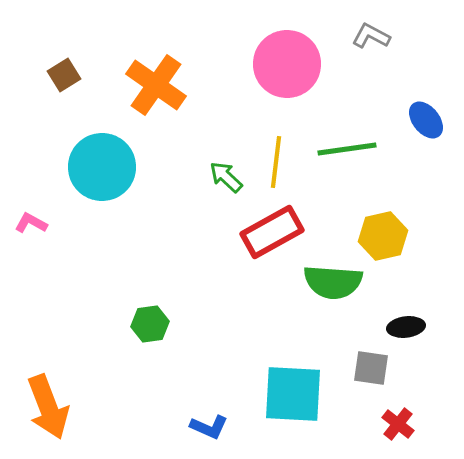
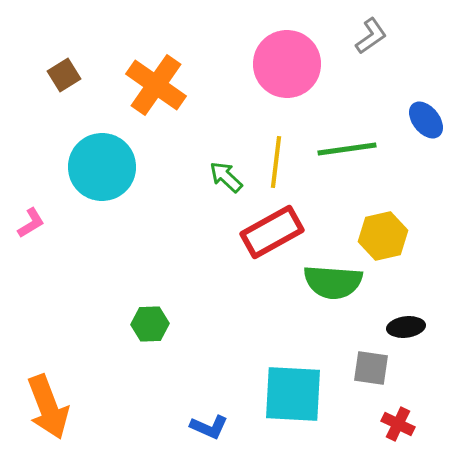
gray L-shape: rotated 117 degrees clockwise
pink L-shape: rotated 120 degrees clockwise
green hexagon: rotated 6 degrees clockwise
red cross: rotated 12 degrees counterclockwise
